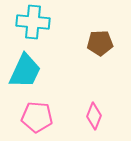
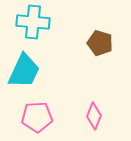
brown pentagon: rotated 20 degrees clockwise
cyan trapezoid: moved 1 px left
pink pentagon: rotated 8 degrees counterclockwise
